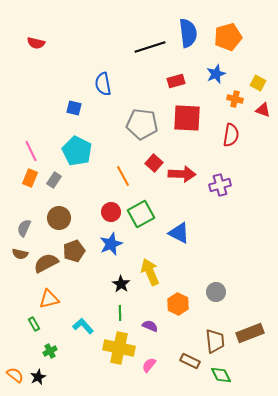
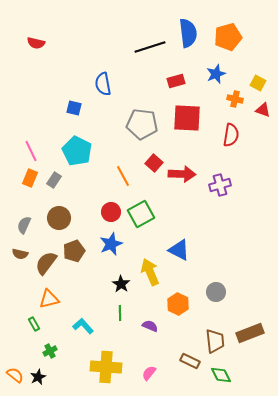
gray semicircle at (24, 228): moved 3 px up
blue triangle at (179, 233): moved 17 px down
brown semicircle at (46, 263): rotated 25 degrees counterclockwise
yellow cross at (119, 348): moved 13 px left, 19 px down; rotated 8 degrees counterclockwise
pink semicircle at (149, 365): moved 8 px down
